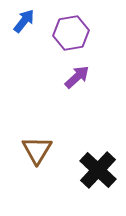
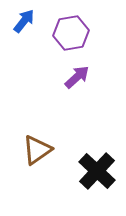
brown triangle: rotated 24 degrees clockwise
black cross: moved 1 px left, 1 px down
